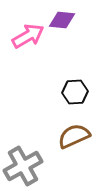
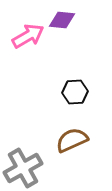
brown semicircle: moved 2 px left, 4 px down
gray cross: moved 2 px down
